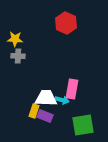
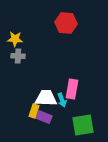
red hexagon: rotated 20 degrees counterclockwise
cyan arrow: rotated 56 degrees clockwise
purple rectangle: moved 1 px left, 1 px down
